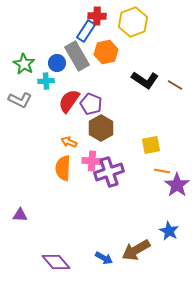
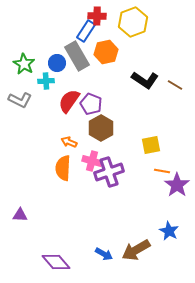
pink cross: rotated 12 degrees clockwise
blue arrow: moved 4 px up
